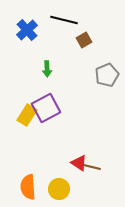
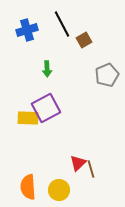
black line: moved 2 px left, 4 px down; rotated 48 degrees clockwise
blue cross: rotated 25 degrees clockwise
yellow rectangle: moved 1 px right, 3 px down; rotated 60 degrees clockwise
red triangle: moved 1 px left; rotated 42 degrees clockwise
brown line: moved 1 px left, 2 px down; rotated 60 degrees clockwise
yellow circle: moved 1 px down
